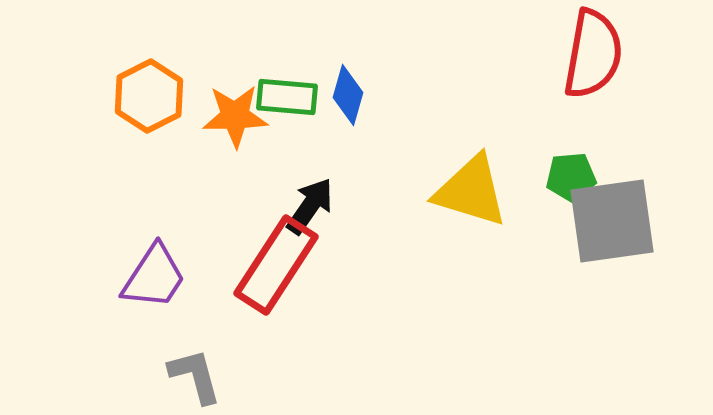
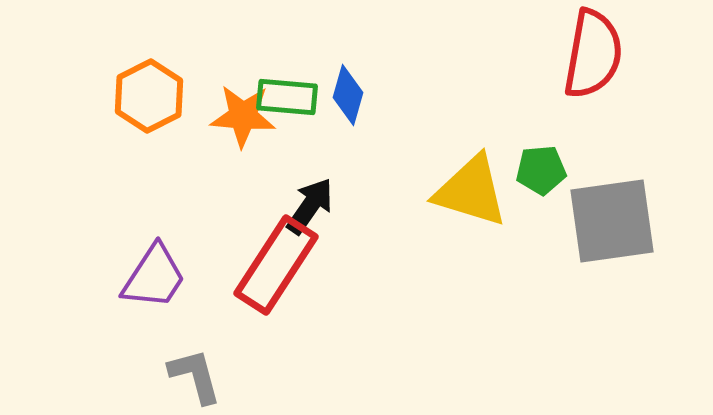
orange star: moved 8 px right; rotated 6 degrees clockwise
green pentagon: moved 30 px left, 7 px up
